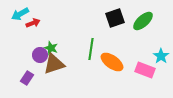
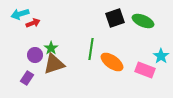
cyan arrow: rotated 12 degrees clockwise
green ellipse: rotated 65 degrees clockwise
green star: rotated 16 degrees clockwise
purple circle: moved 5 px left
